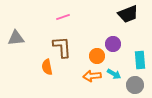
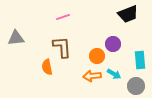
gray circle: moved 1 px right, 1 px down
